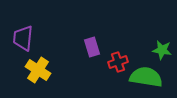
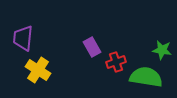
purple rectangle: rotated 12 degrees counterclockwise
red cross: moved 2 px left
